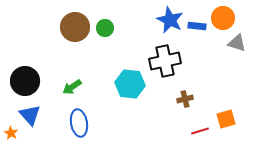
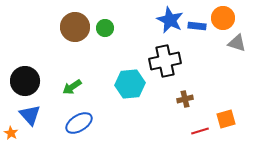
cyan hexagon: rotated 12 degrees counterclockwise
blue ellipse: rotated 68 degrees clockwise
